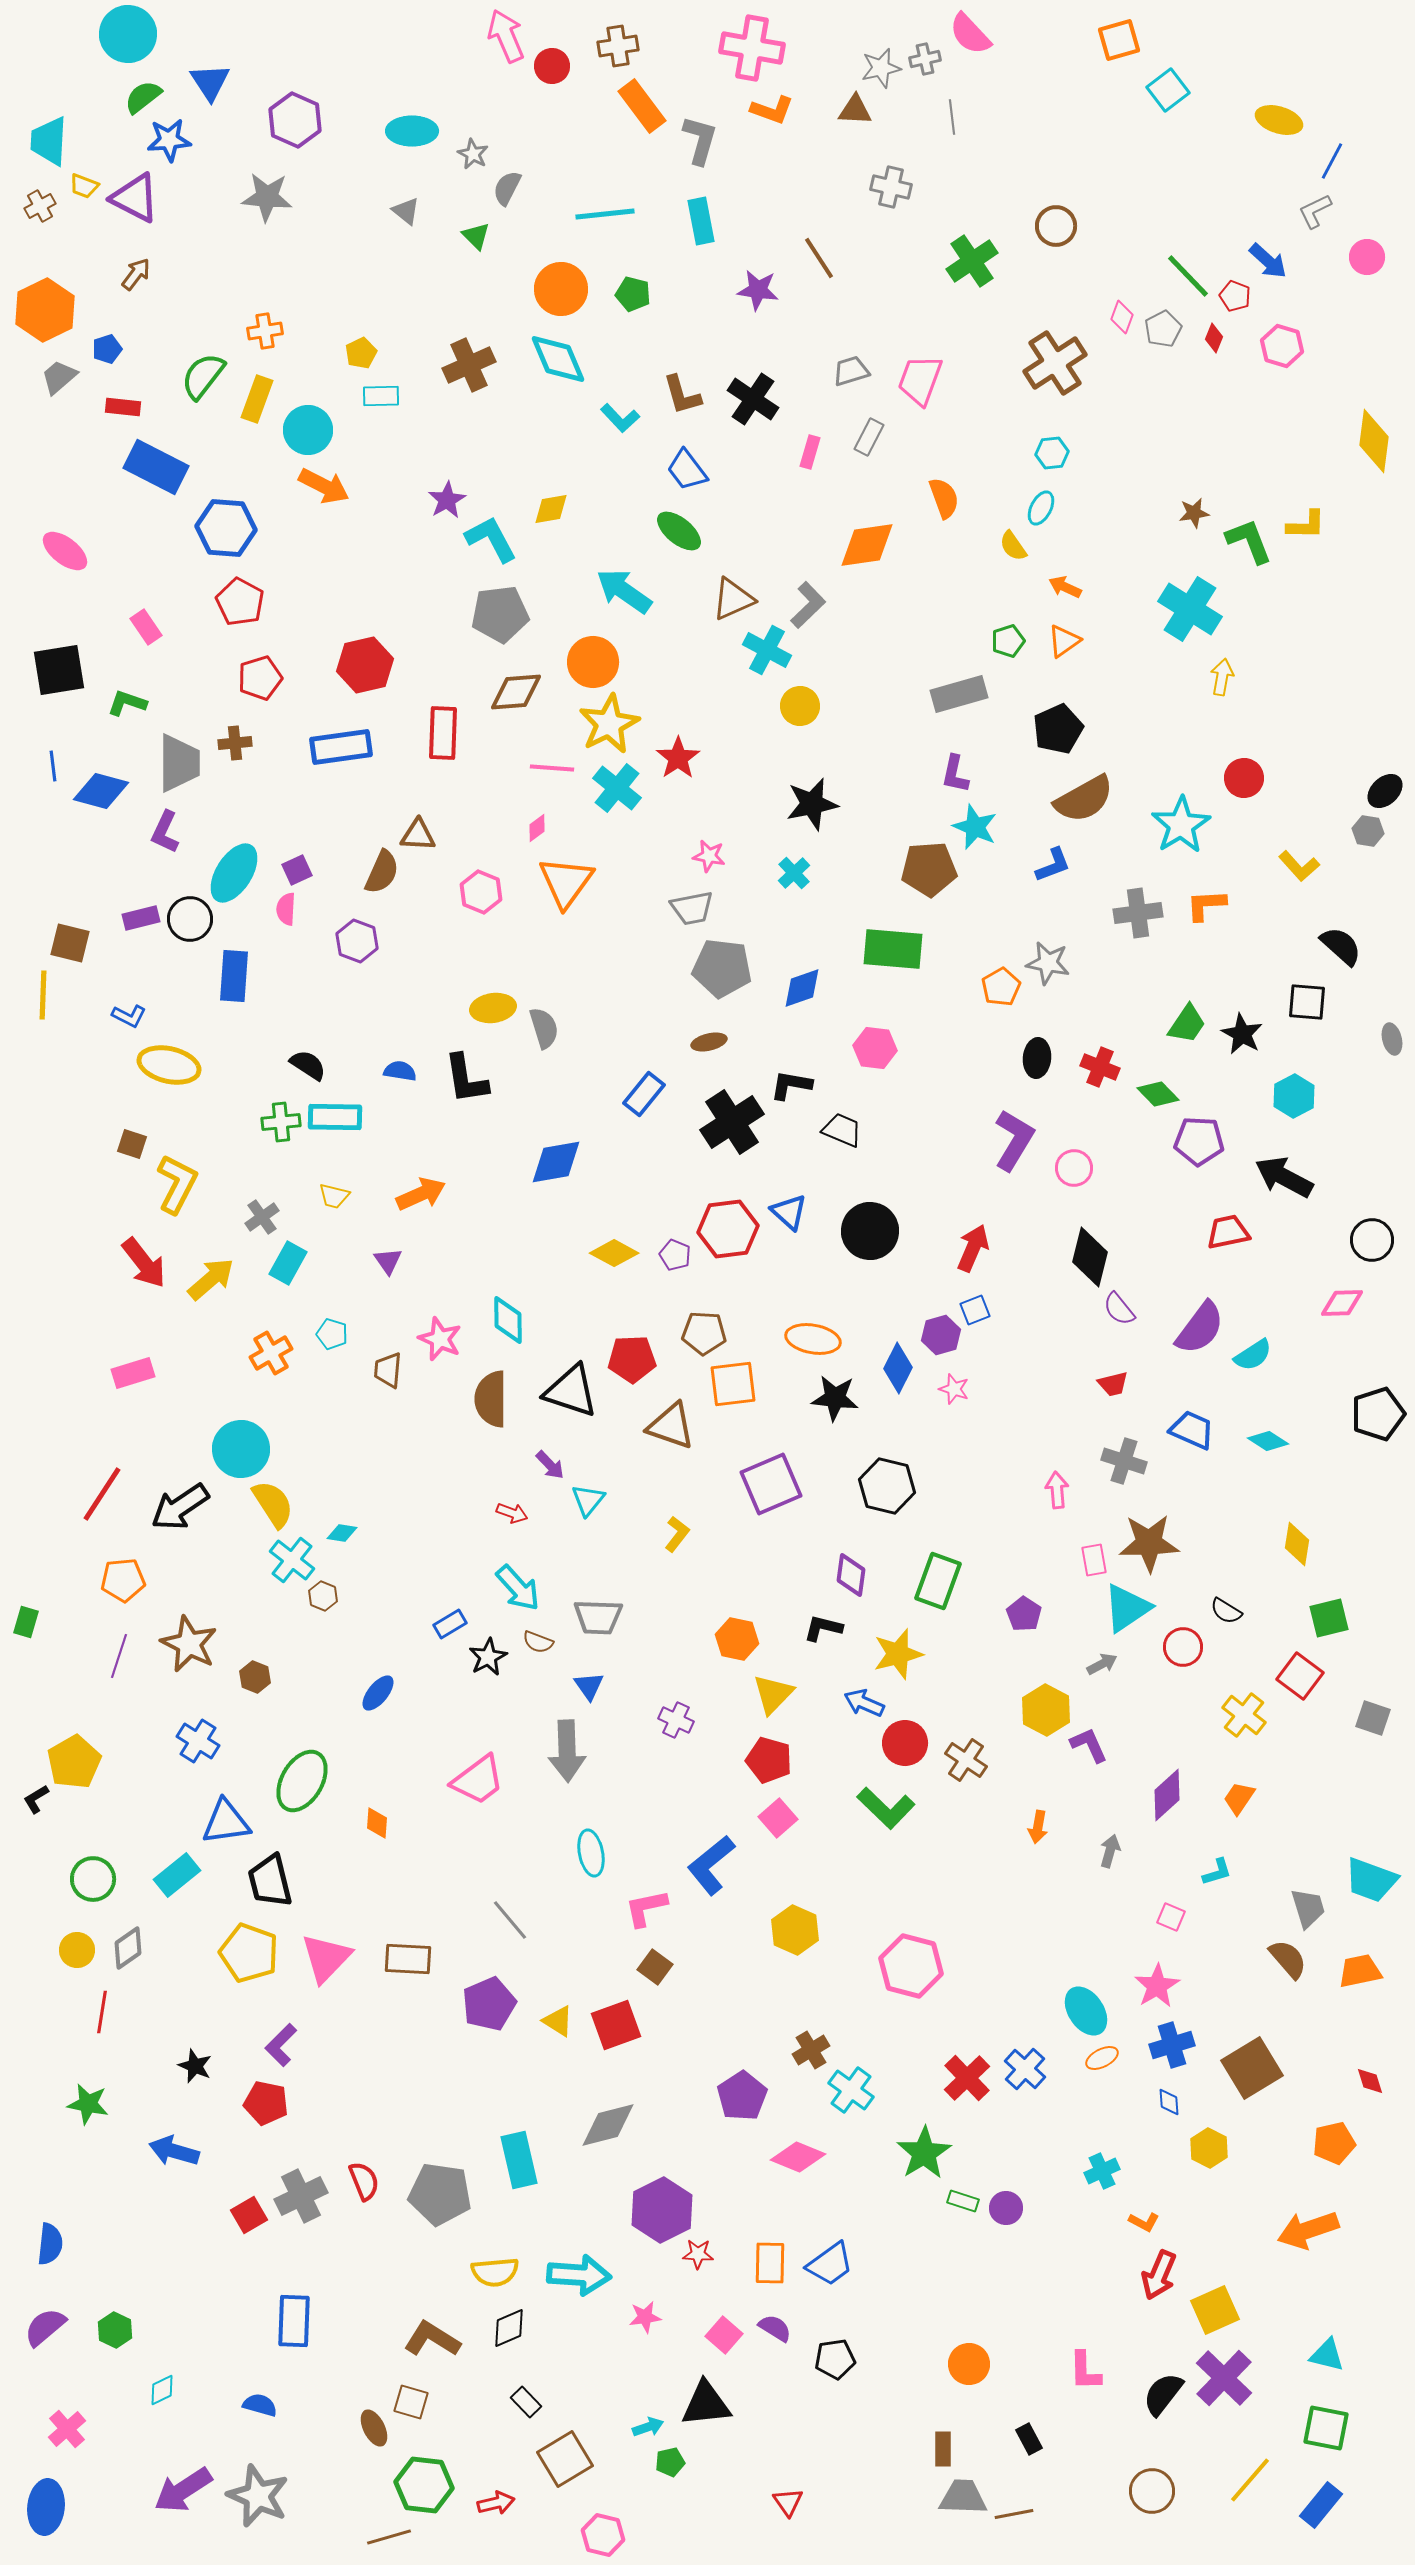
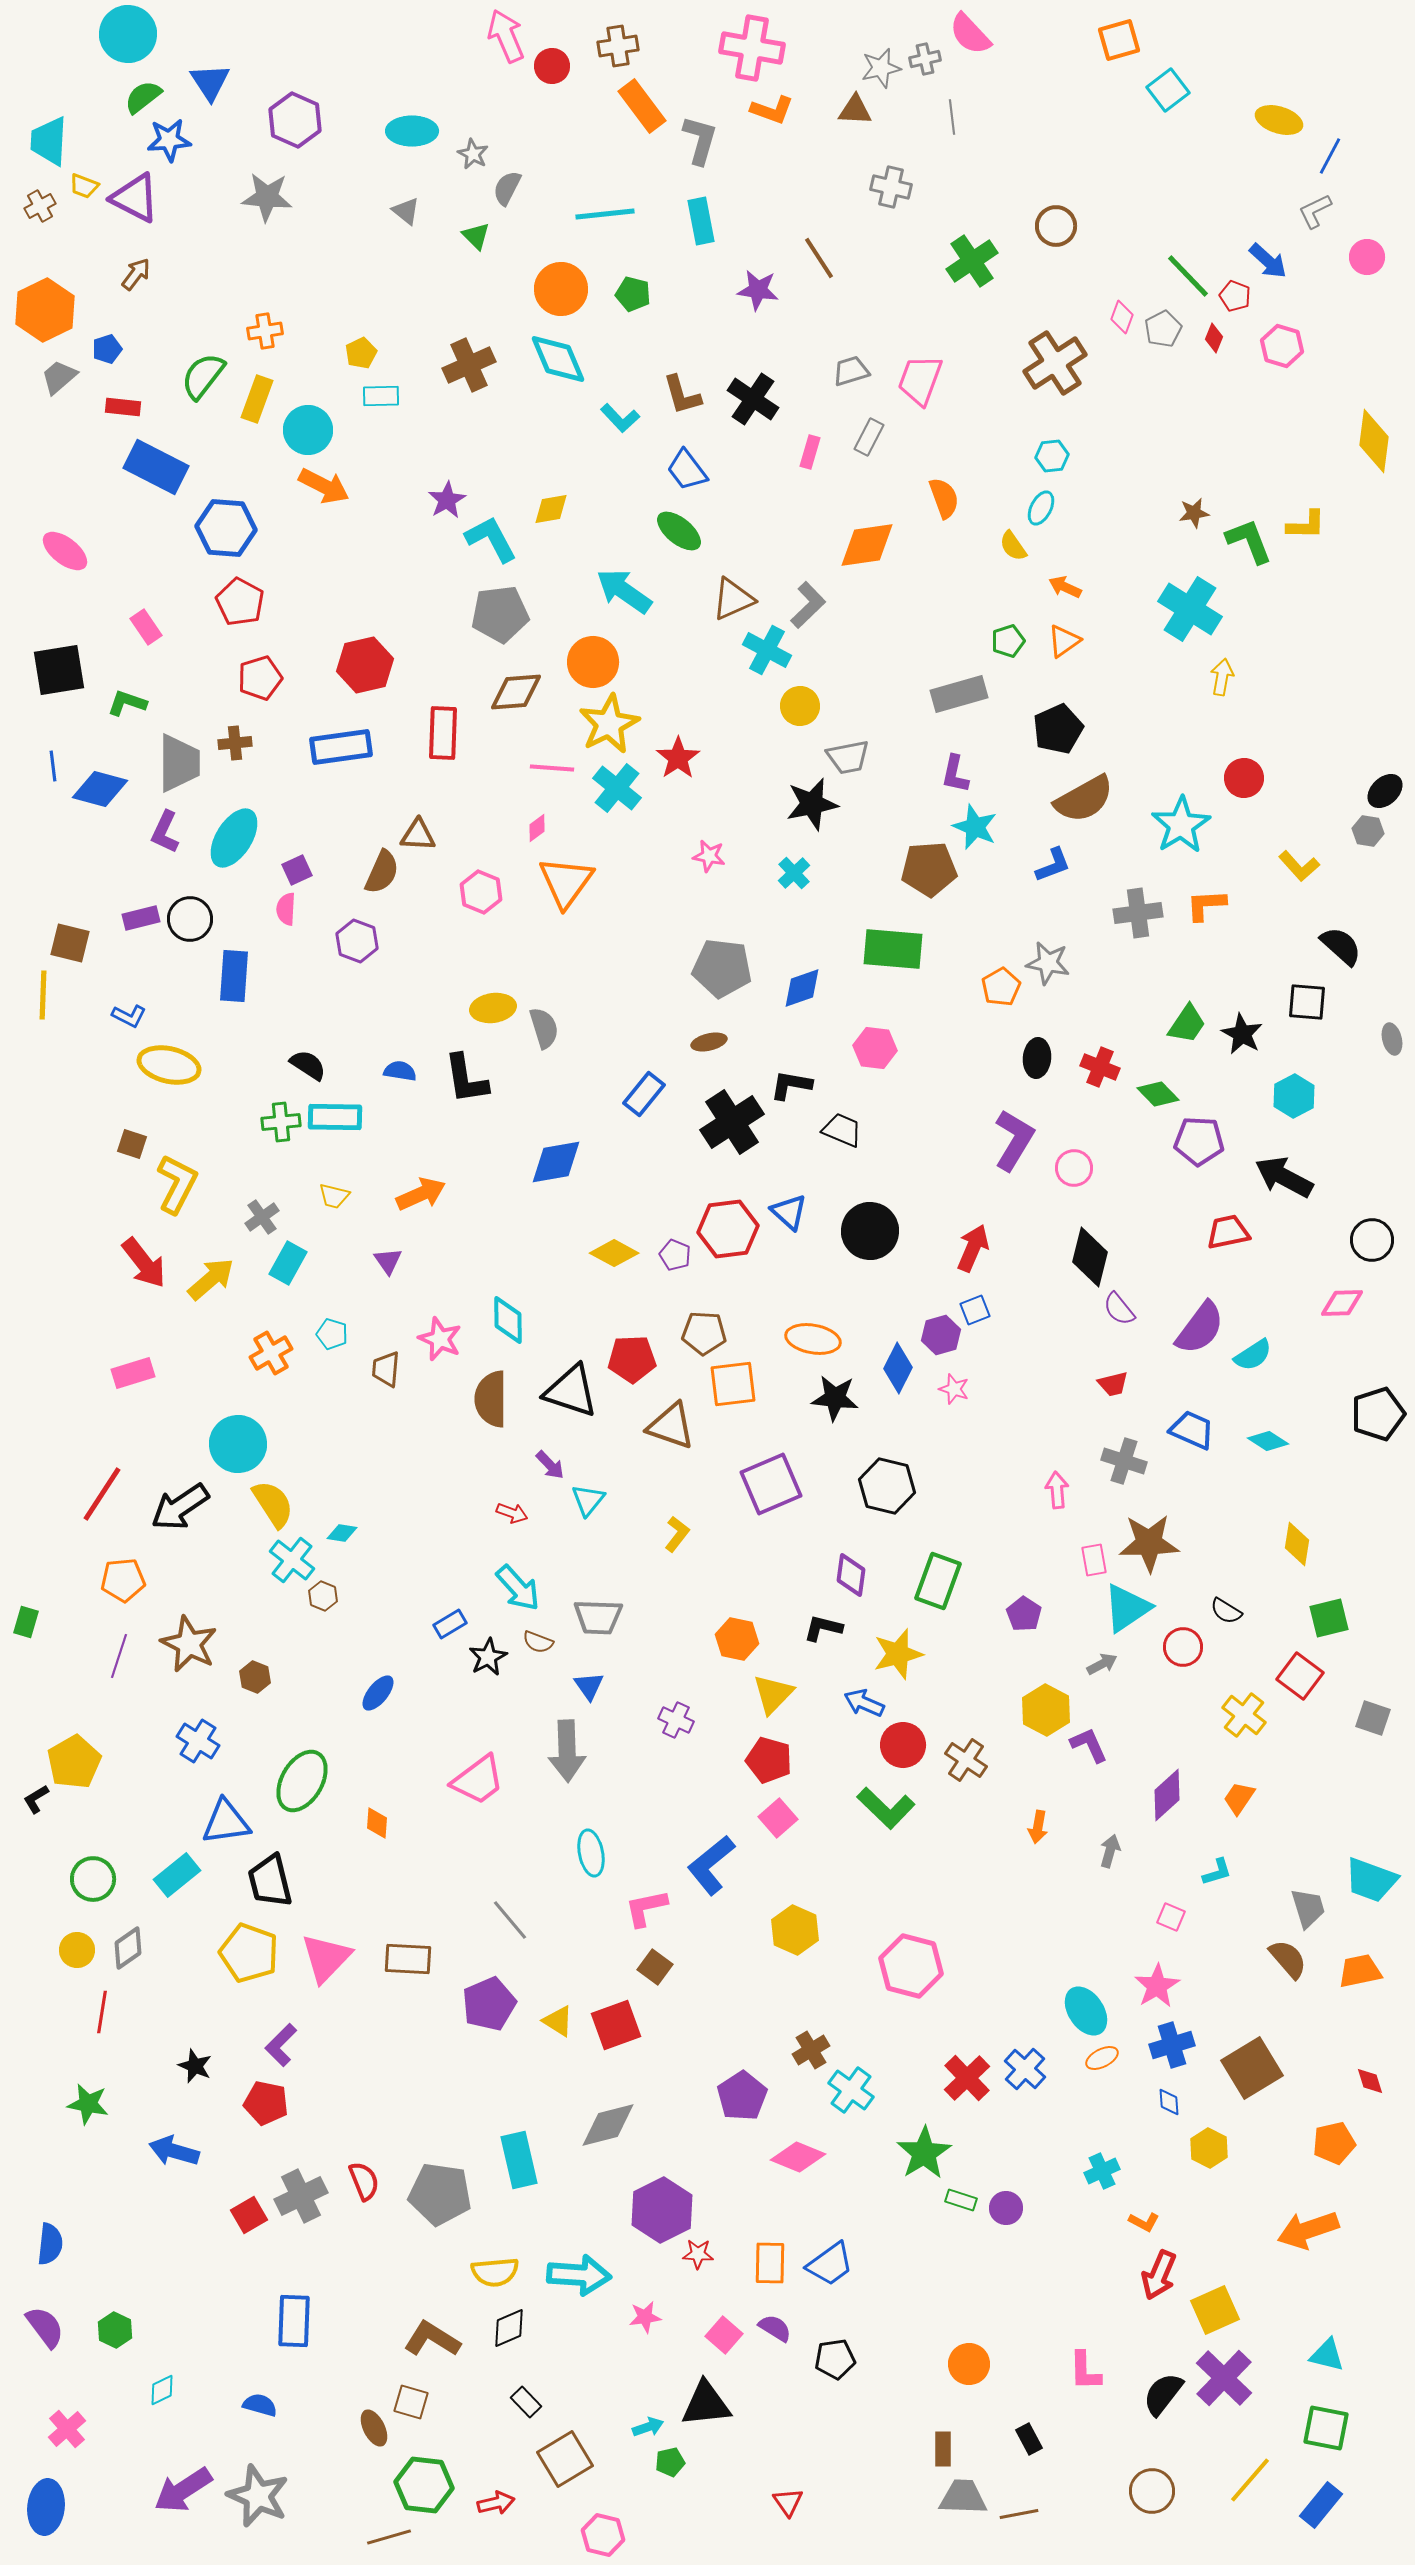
blue line at (1332, 161): moved 2 px left, 5 px up
cyan hexagon at (1052, 453): moved 3 px down
blue diamond at (101, 791): moved 1 px left, 2 px up
cyan ellipse at (234, 873): moved 35 px up
gray trapezoid at (692, 908): moved 156 px right, 151 px up
brown trapezoid at (388, 1370): moved 2 px left, 1 px up
cyan circle at (241, 1449): moved 3 px left, 5 px up
red circle at (905, 1743): moved 2 px left, 2 px down
green rectangle at (963, 2201): moved 2 px left, 1 px up
purple semicircle at (45, 2327): rotated 93 degrees clockwise
brown line at (1014, 2514): moved 5 px right
